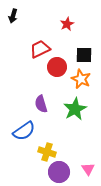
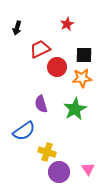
black arrow: moved 4 px right, 12 px down
orange star: moved 1 px right, 1 px up; rotated 30 degrees counterclockwise
